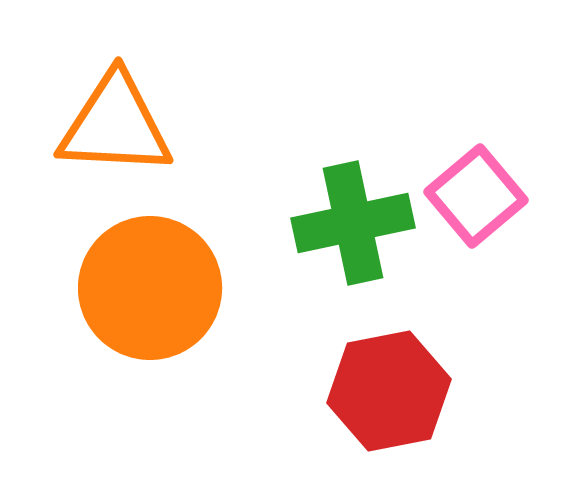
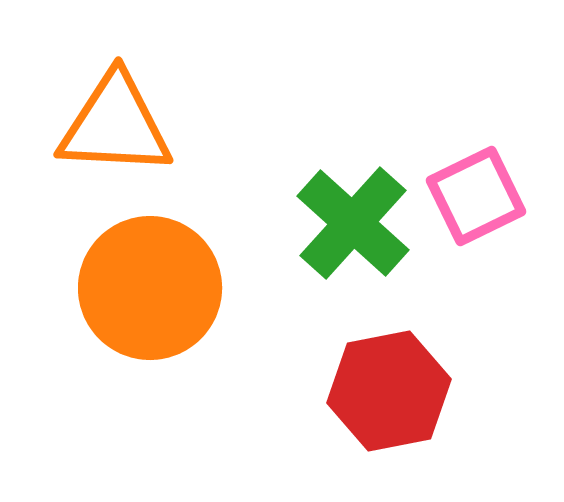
pink square: rotated 14 degrees clockwise
green cross: rotated 36 degrees counterclockwise
